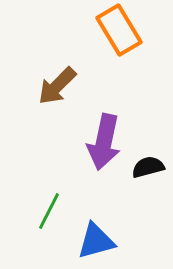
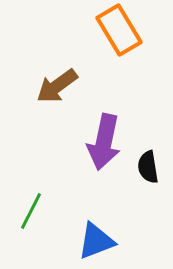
brown arrow: rotated 9 degrees clockwise
black semicircle: rotated 84 degrees counterclockwise
green line: moved 18 px left
blue triangle: rotated 6 degrees counterclockwise
